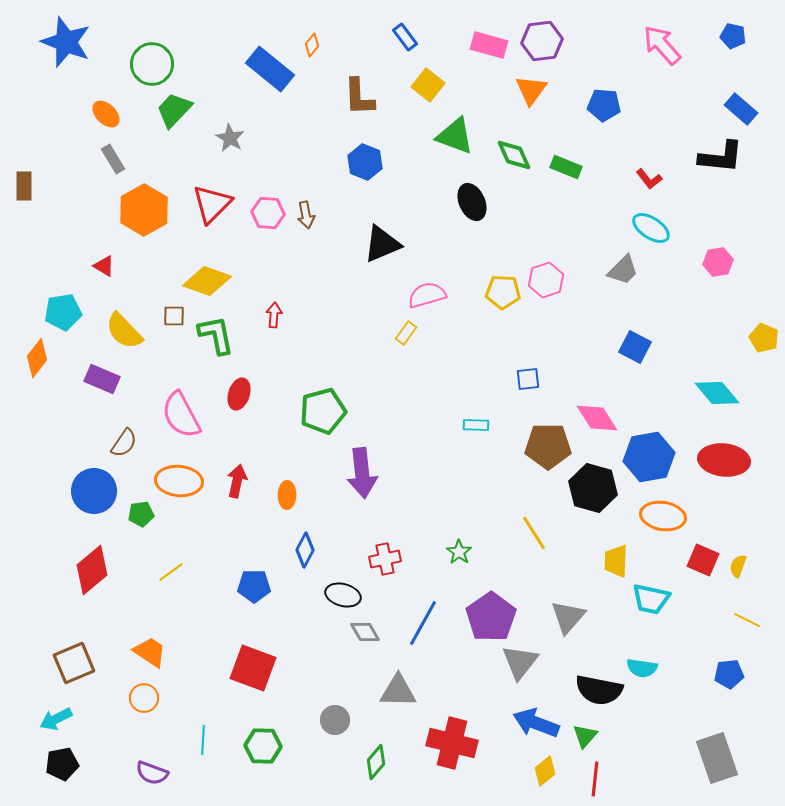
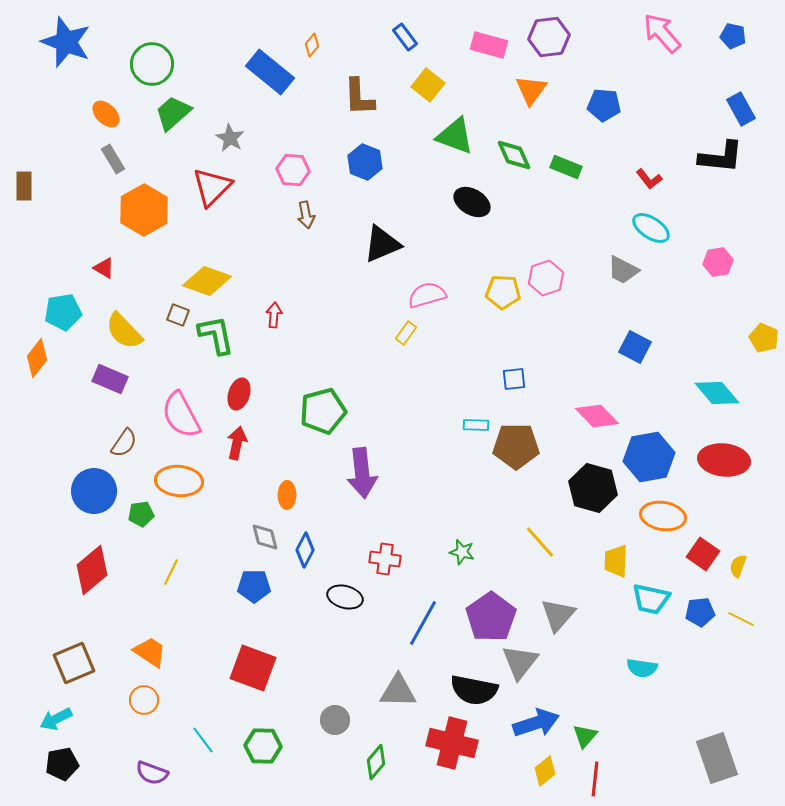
purple hexagon at (542, 41): moved 7 px right, 4 px up
pink arrow at (662, 45): moved 12 px up
blue rectangle at (270, 69): moved 3 px down
blue rectangle at (741, 109): rotated 20 degrees clockwise
green trapezoid at (174, 110): moved 1 px left, 3 px down; rotated 6 degrees clockwise
black ellipse at (472, 202): rotated 36 degrees counterclockwise
red triangle at (212, 204): moved 17 px up
pink hexagon at (268, 213): moved 25 px right, 43 px up
red triangle at (104, 266): moved 2 px down
gray trapezoid at (623, 270): rotated 72 degrees clockwise
pink hexagon at (546, 280): moved 2 px up
brown square at (174, 316): moved 4 px right, 1 px up; rotated 20 degrees clockwise
purple rectangle at (102, 379): moved 8 px right
blue square at (528, 379): moved 14 px left
pink diamond at (597, 418): moved 2 px up; rotated 12 degrees counterclockwise
brown pentagon at (548, 446): moved 32 px left
red arrow at (237, 481): moved 38 px up
yellow line at (534, 533): moved 6 px right, 9 px down; rotated 9 degrees counterclockwise
green star at (459, 552): moved 3 px right; rotated 20 degrees counterclockwise
red cross at (385, 559): rotated 20 degrees clockwise
red square at (703, 560): moved 6 px up; rotated 12 degrees clockwise
yellow line at (171, 572): rotated 28 degrees counterclockwise
black ellipse at (343, 595): moved 2 px right, 2 px down
gray triangle at (568, 617): moved 10 px left, 2 px up
yellow line at (747, 620): moved 6 px left, 1 px up
gray diamond at (365, 632): moved 100 px left, 95 px up; rotated 16 degrees clockwise
blue pentagon at (729, 674): moved 29 px left, 62 px up
black semicircle at (599, 690): moved 125 px left
orange circle at (144, 698): moved 2 px down
blue arrow at (536, 723): rotated 141 degrees clockwise
cyan line at (203, 740): rotated 40 degrees counterclockwise
